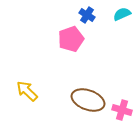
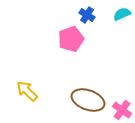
pink cross: rotated 18 degrees clockwise
